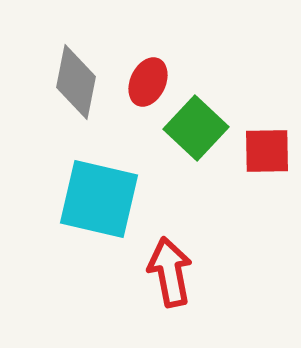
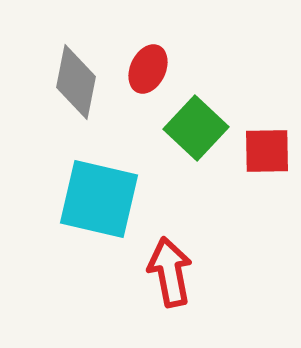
red ellipse: moved 13 px up
